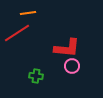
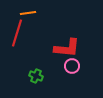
red line: rotated 40 degrees counterclockwise
green cross: rotated 16 degrees clockwise
